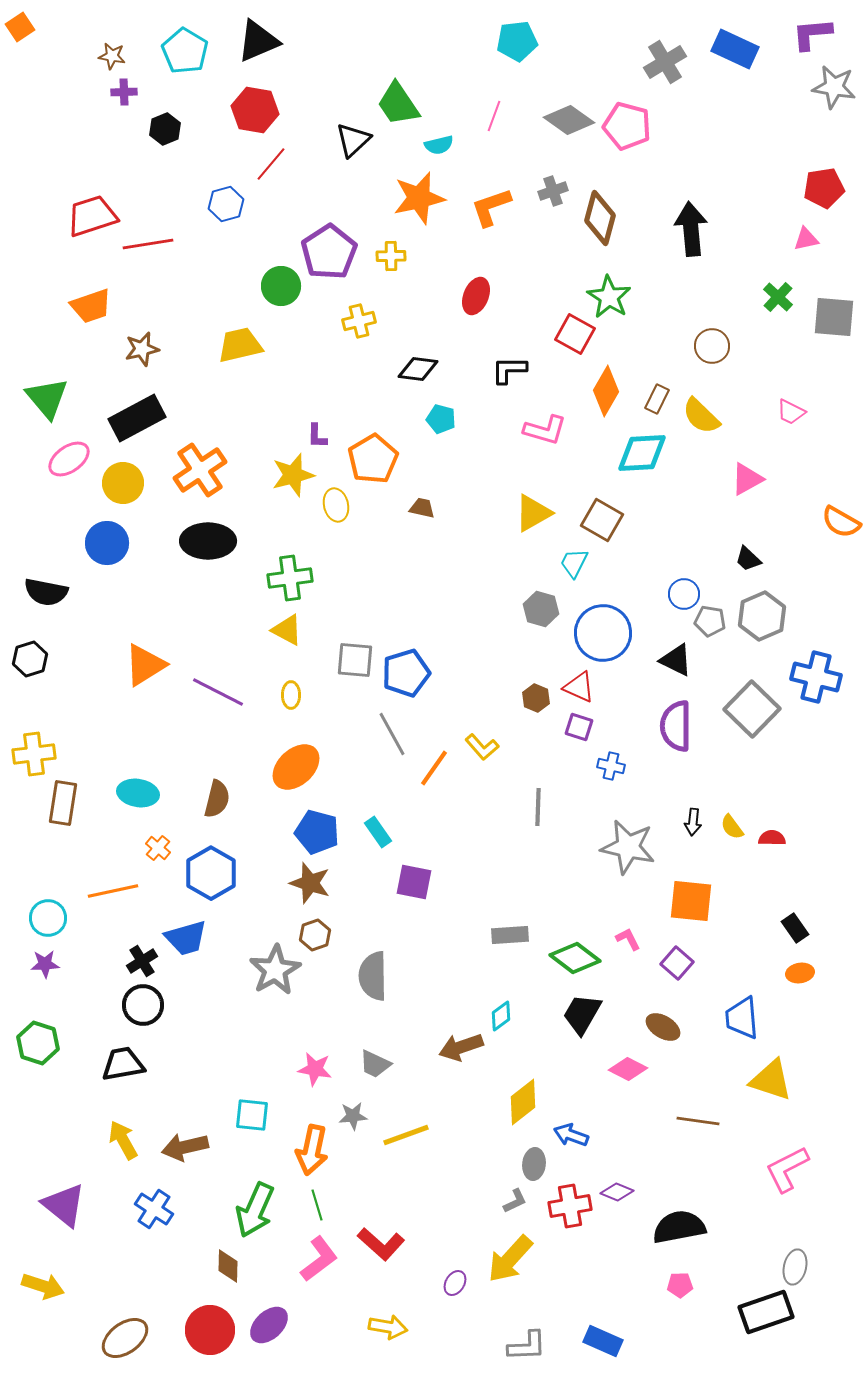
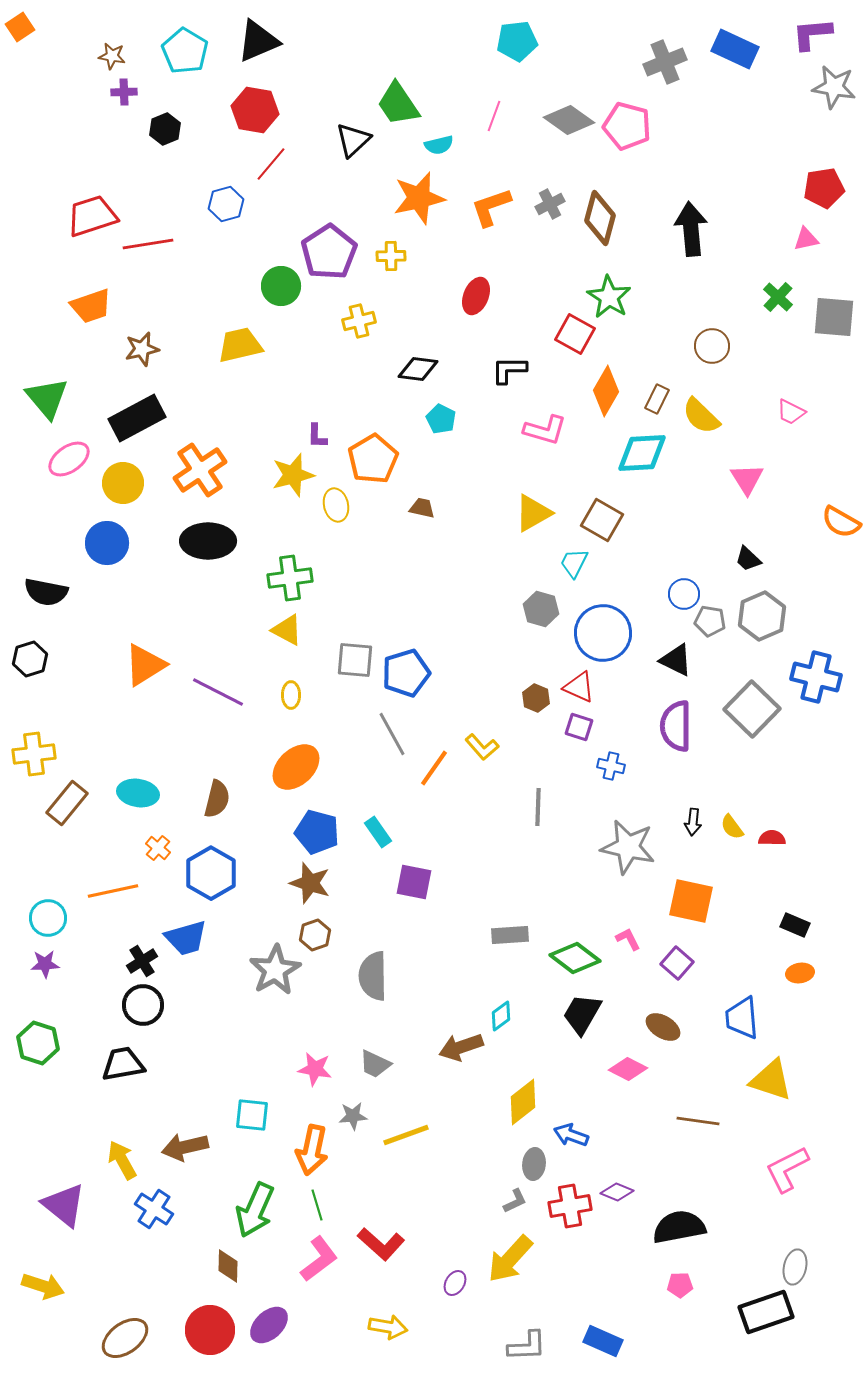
gray cross at (665, 62): rotated 9 degrees clockwise
gray cross at (553, 191): moved 3 px left, 13 px down; rotated 8 degrees counterclockwise
cyan pentagon at (441, 419): rotated 12 degrees clockwise
pink triangle at (747, 479): rotated 33 degrees counterclockwise
brown rectangle at (63, 803): moved 4 px right; rotated 30 degrees clockwise
orange square at (691, 901): rotated 6 degrees clockwise
black rectangle at (795, 928): moved 3 px up; rotated 32 degrees counterclockwise
yellow arrow at (123, 1140): moved 1 px left, 20 px down
